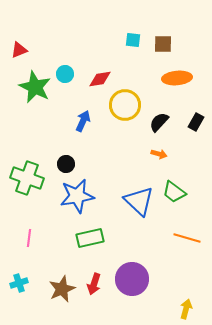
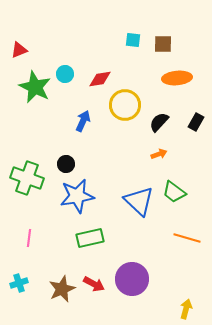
orange arrow: rotated 35 degrees counterclockwise
red arrow: rotated 80 degrees counterclockwise
